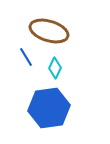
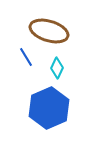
cyan diamond: moved 2 px right
blue hexagon: rotated 15 degrees counterclockwise
